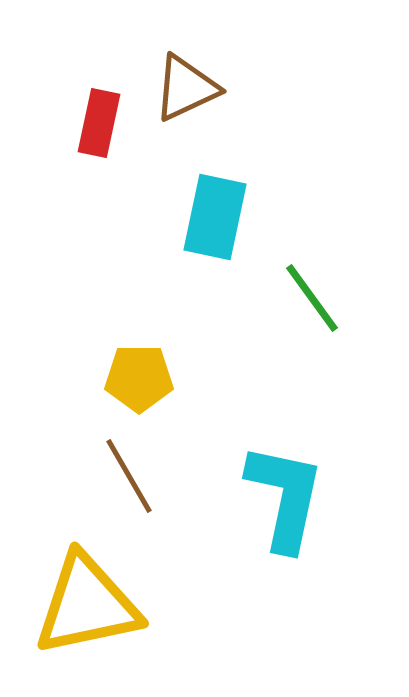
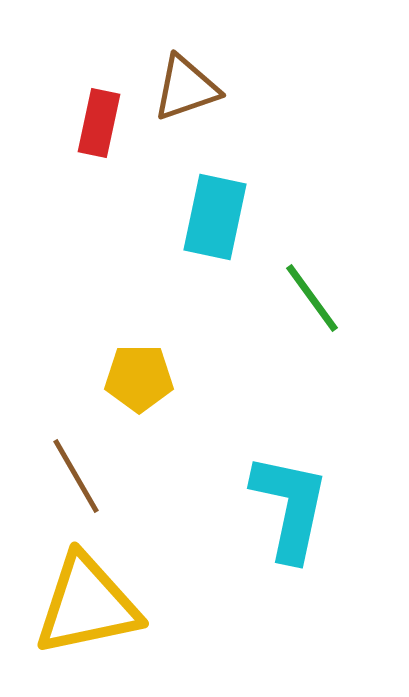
brown triangle: rotated 6 degrees clockwise
brown line: moved 53 px left
cyan L-shape: moved 5 px right, 10 px down
